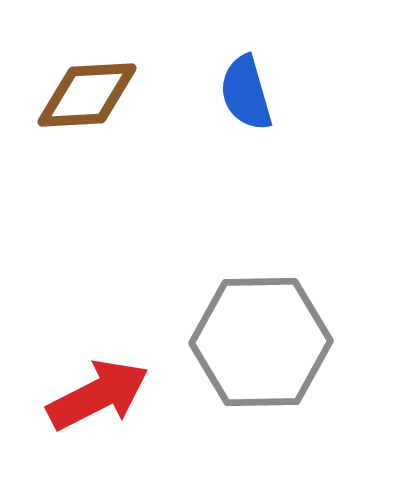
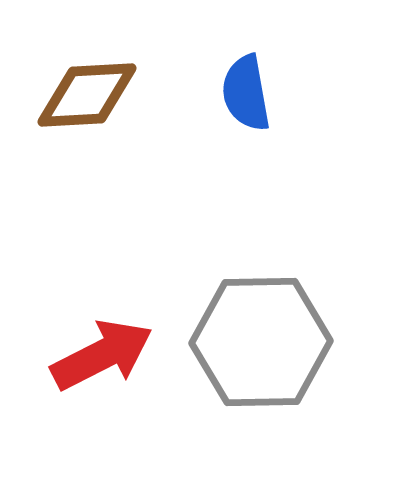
blue semicircle: rotated 6 degrees clockwise
red arrow: moved 4 px right, 40 px up
